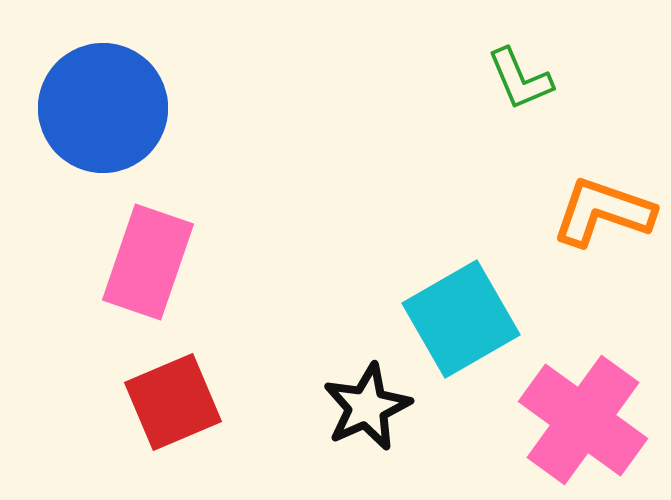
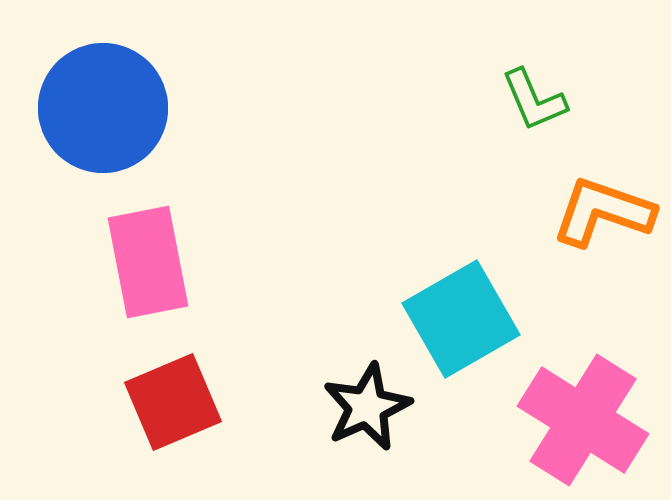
green L-shape: moved 14 px right, 21 px down
pink rectangle: rotated 30 degrees counterclockwise
pink cross: rotated 4 degrees counterclockwise
